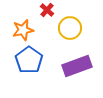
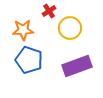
red cross: moved 2 px right, 1 px down; rotated 16 degrees clockwise
orange star: rotated 10 degrees clockwise
blue pentagon: rotated 16 degrees counterclockwise
